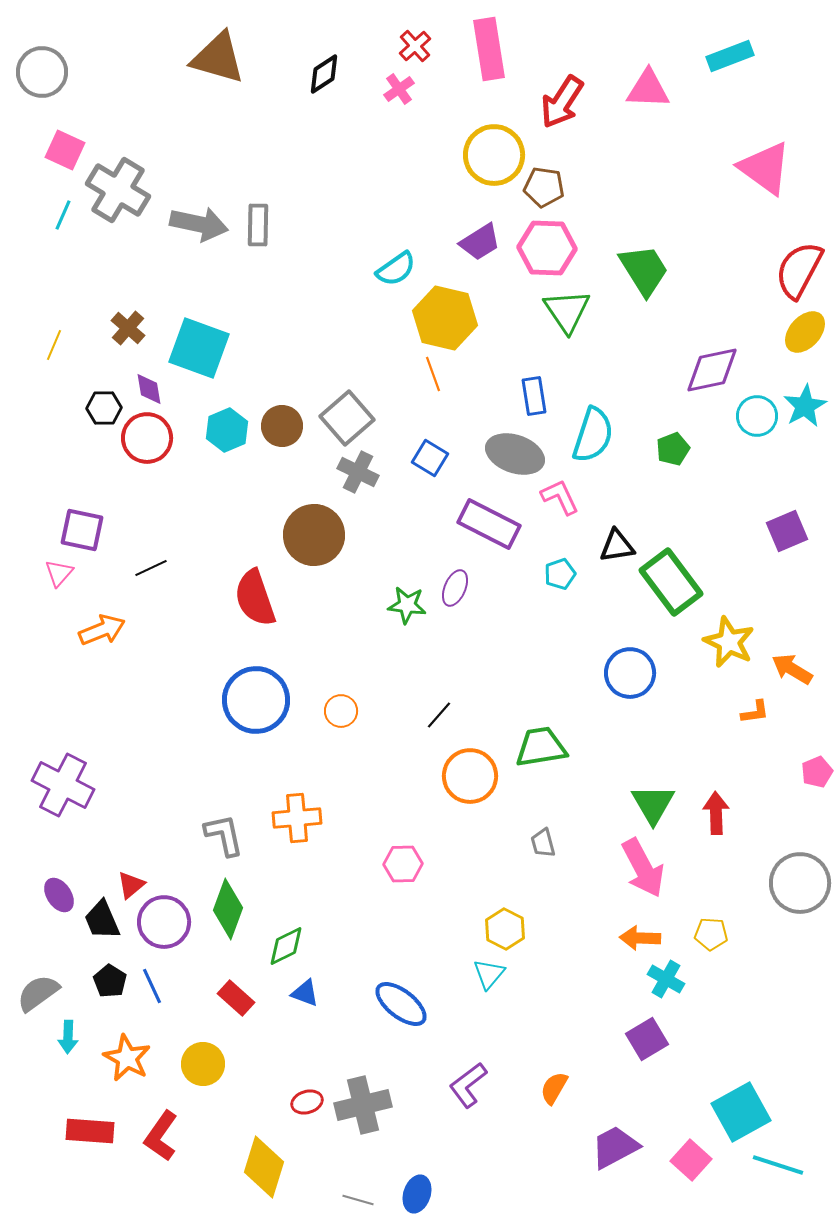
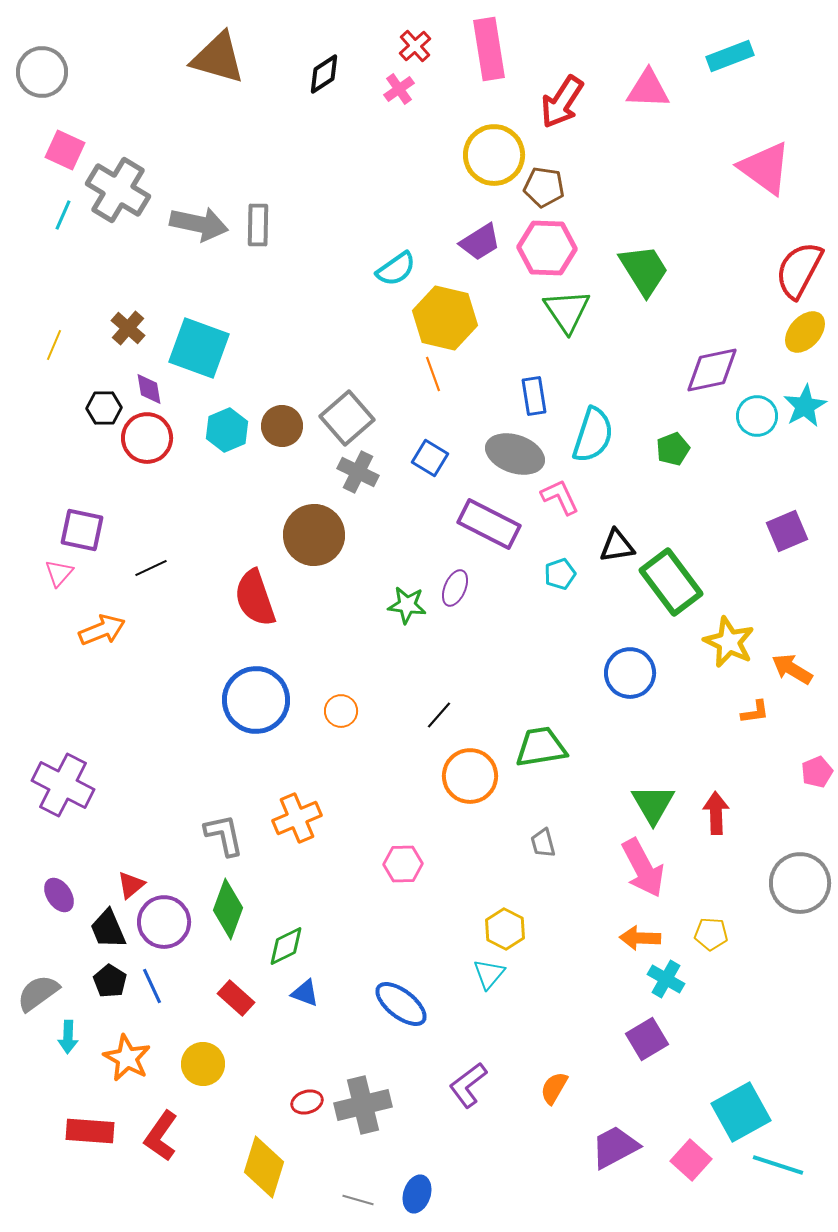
orange cross at (297, 818): rotated 18 degrees counterclockwise
black trapezoid at (102, 920): moved 6 px right, 9 px down
